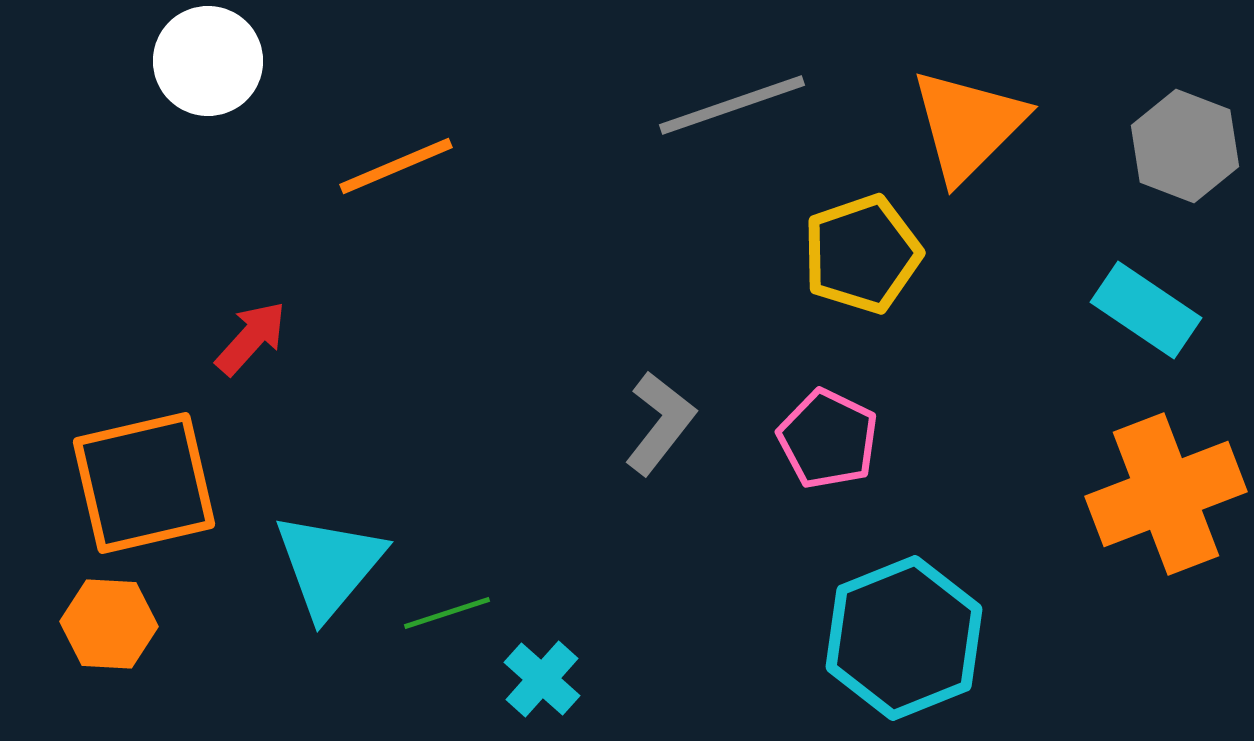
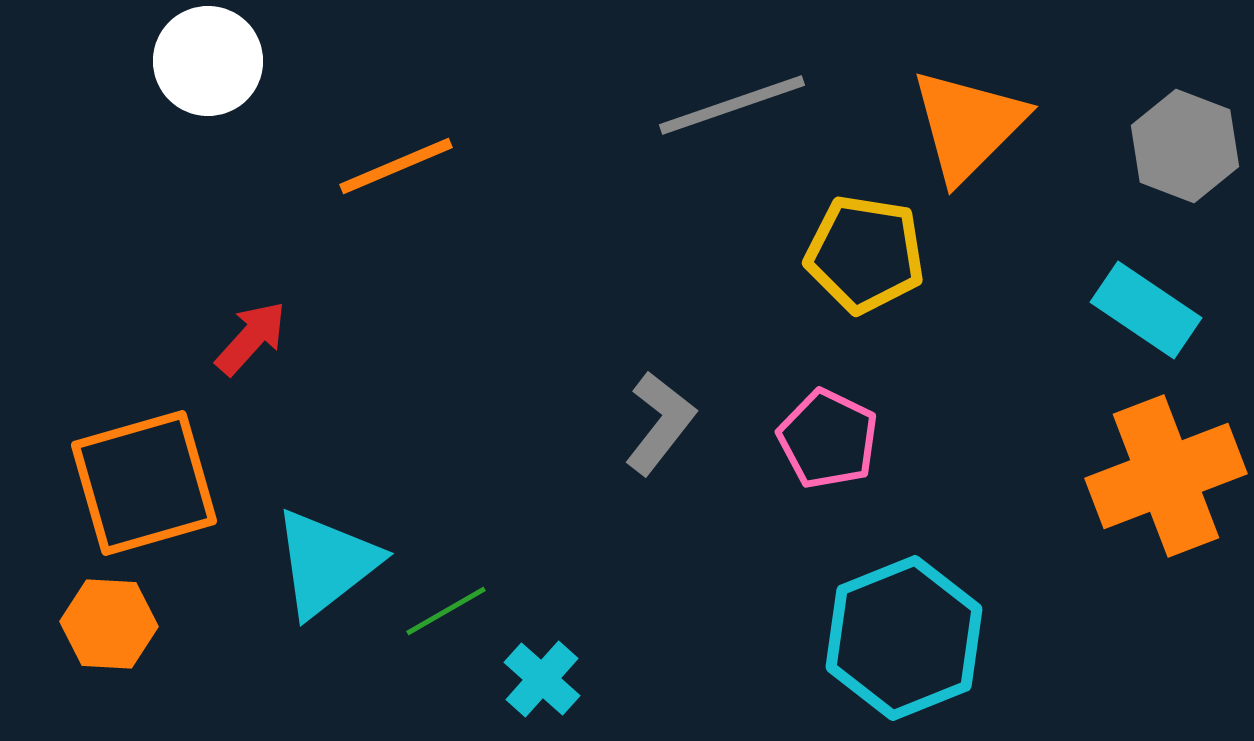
yellow pentagon: moved 3 px right; rotated 28 degrees clockwise
orange square: rotated 3 degrees counterclockwise
orange cross: moved 18 px up
cyan triangle: moved 3 px left, 2 px up; rotated 12 degrees clockwise
green line: moved 1 px left, 2 px up; rotated 12 degrees counterclockwise
